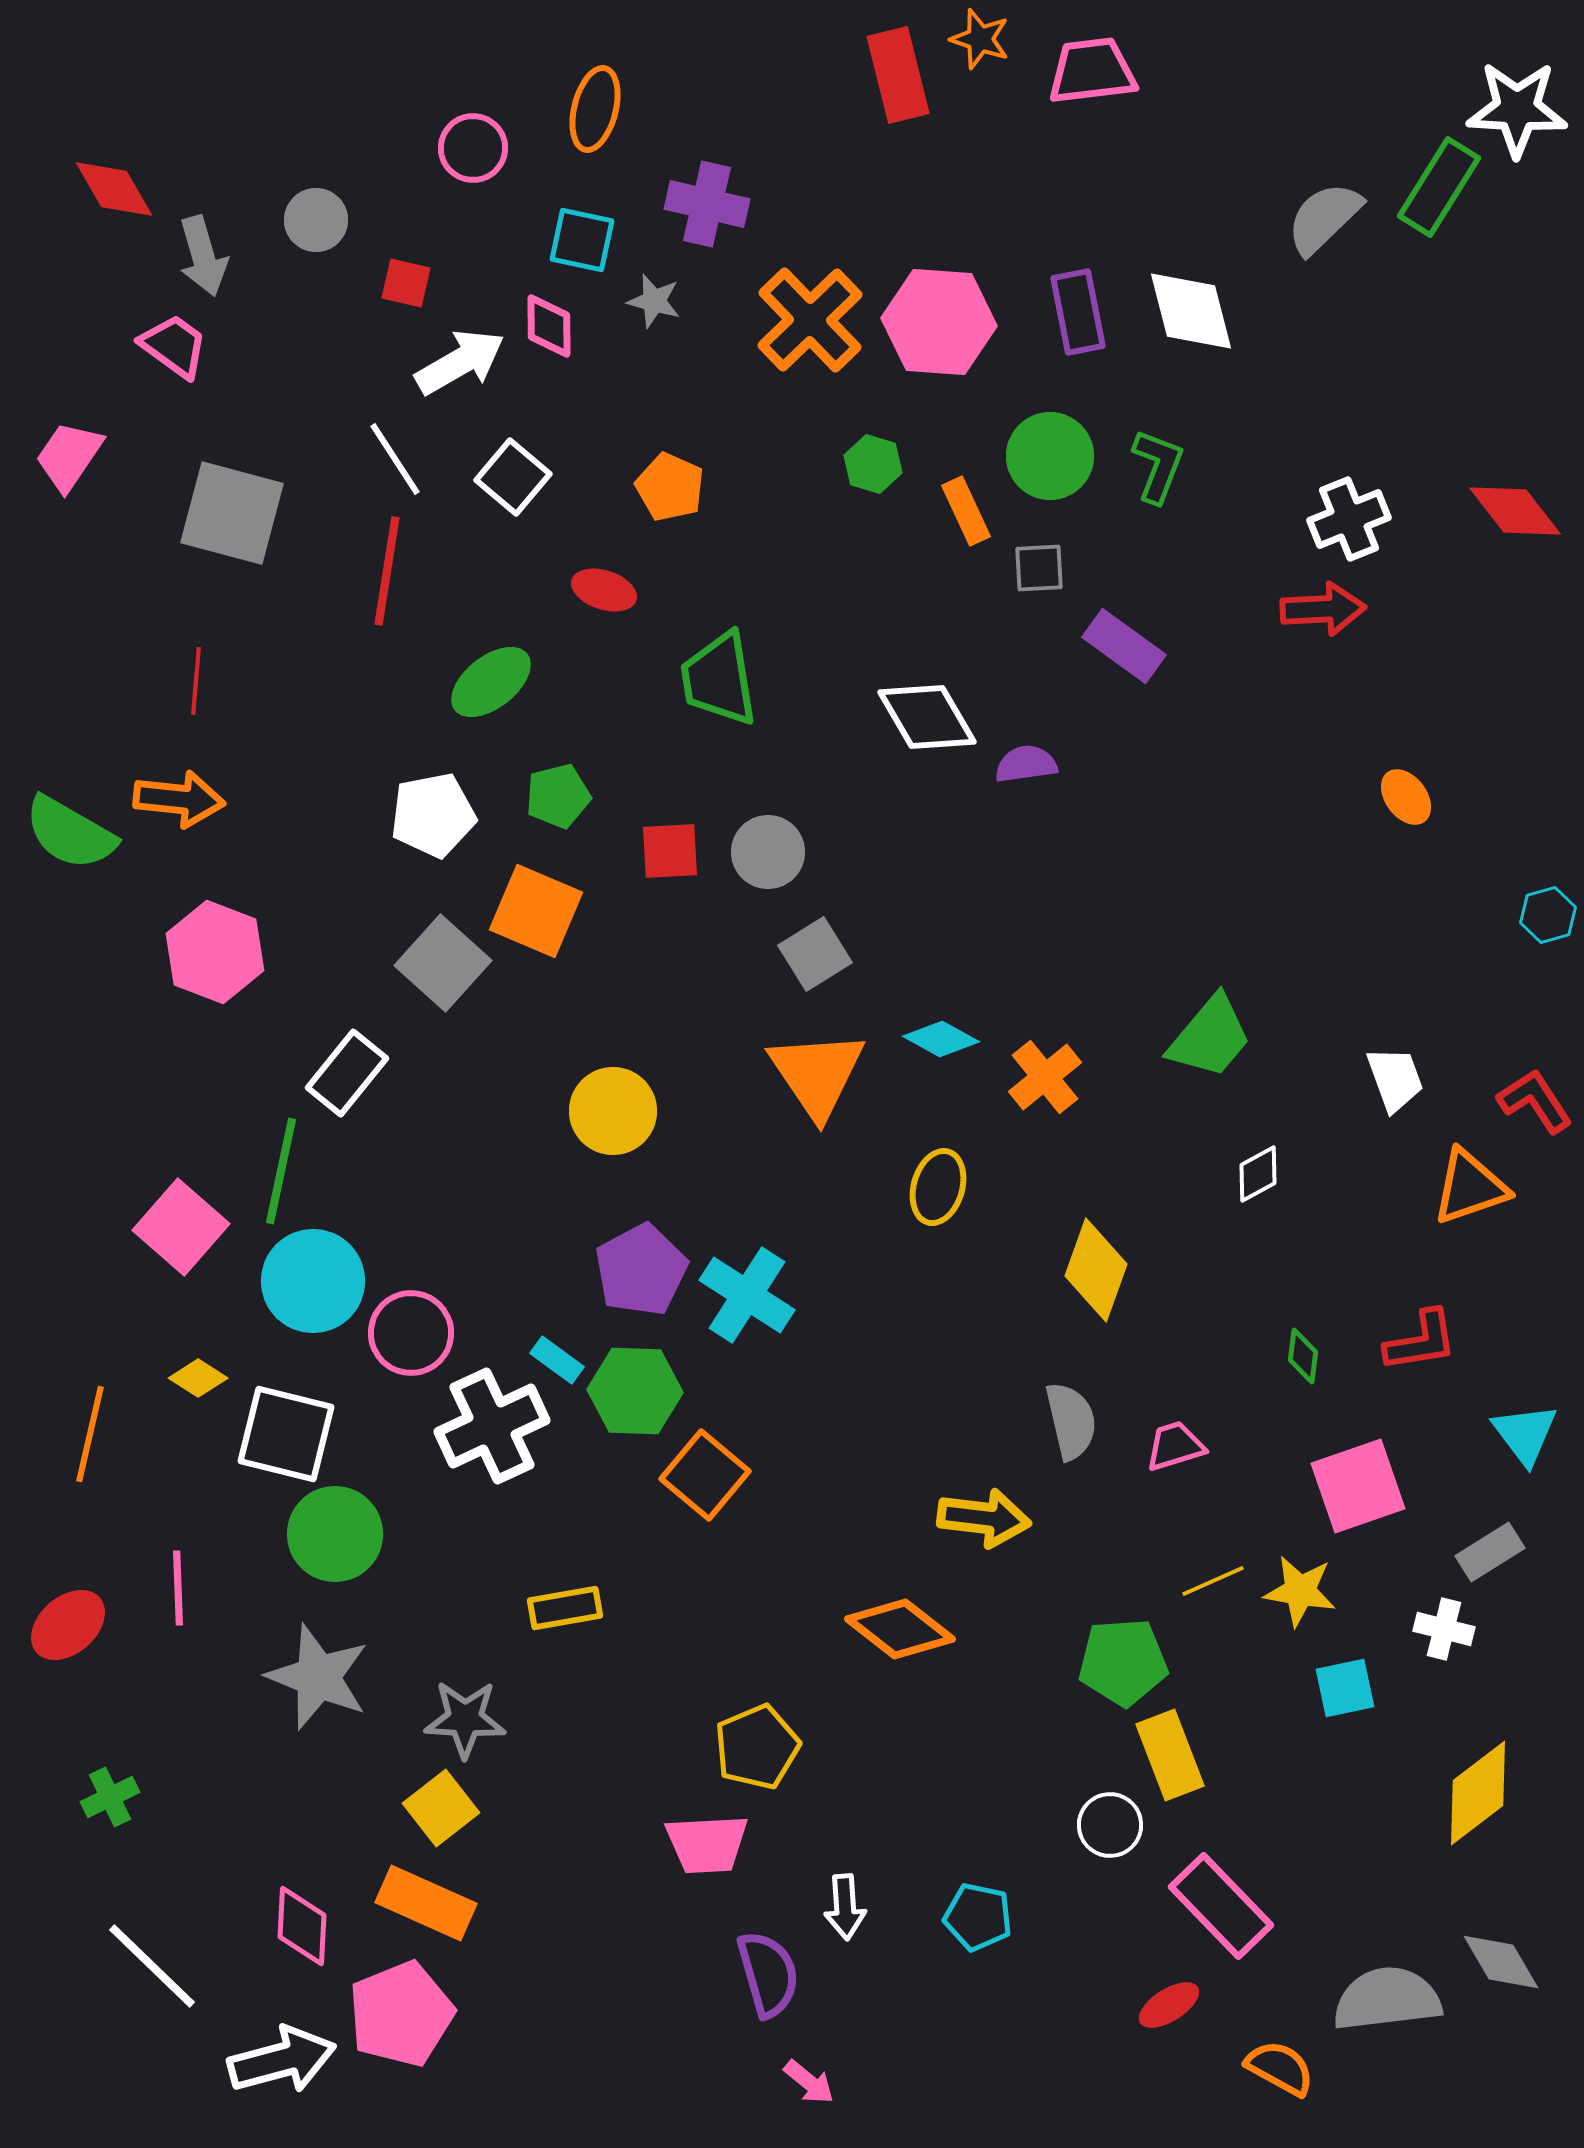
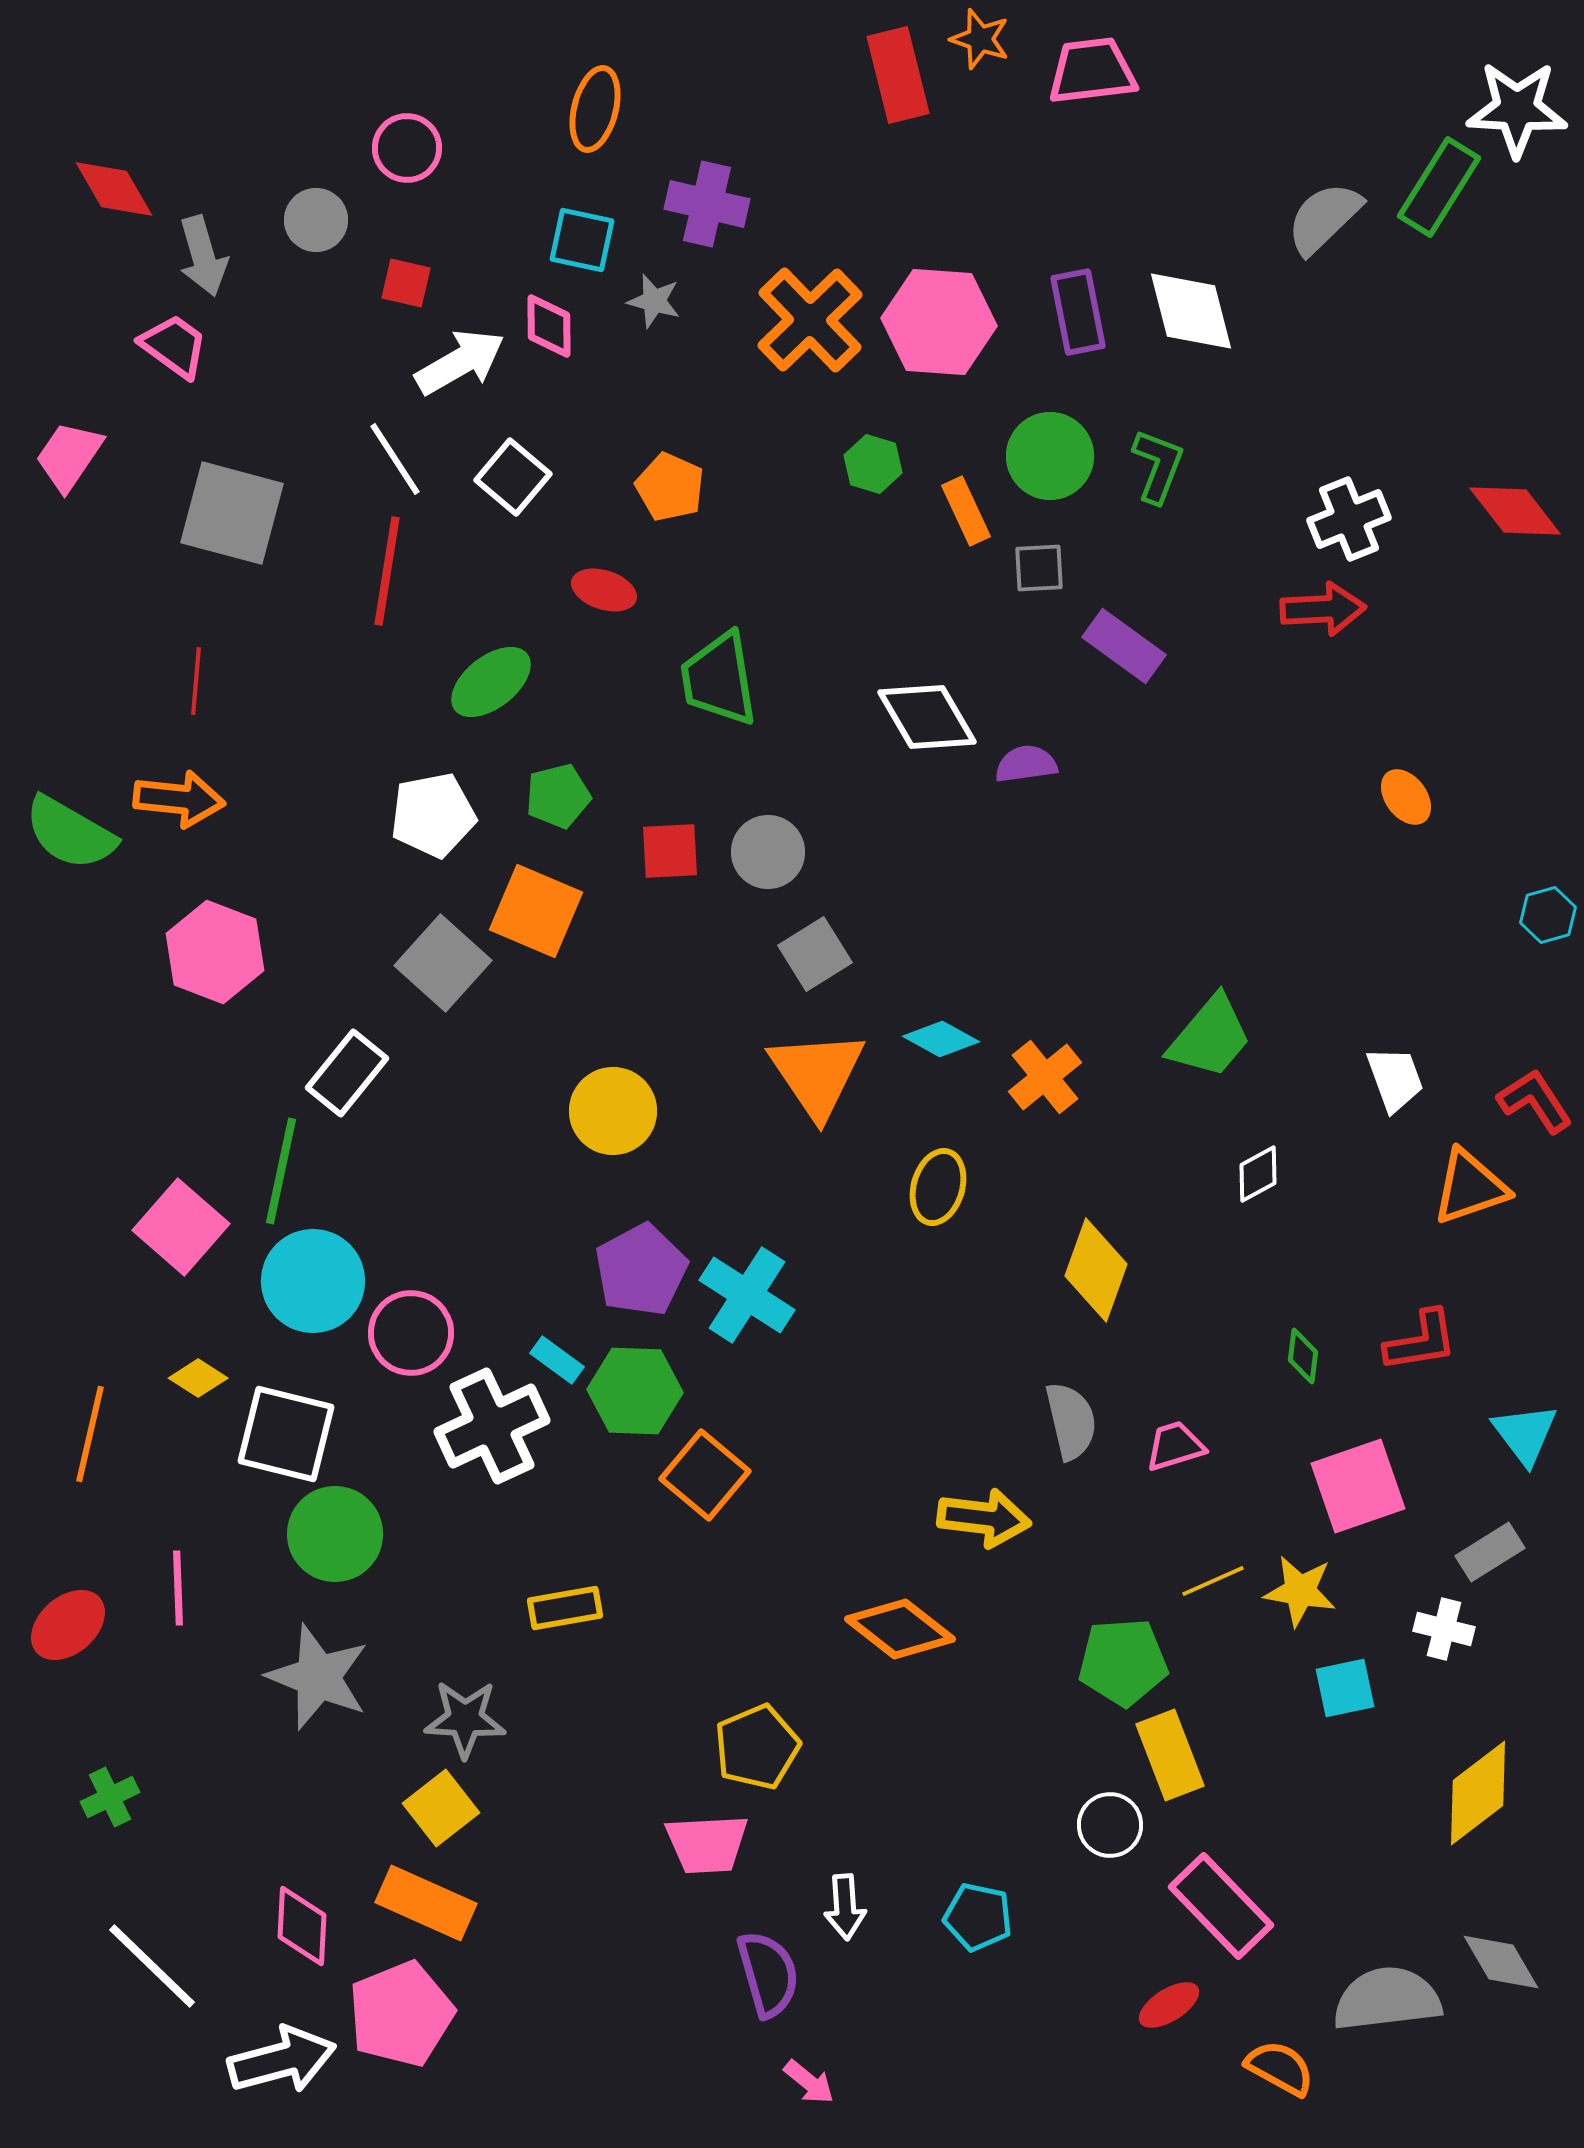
pink circle at (473, 148): moved 66 px left
